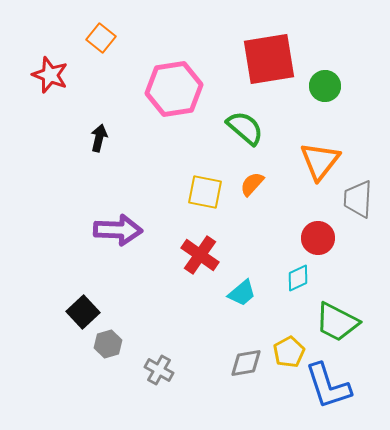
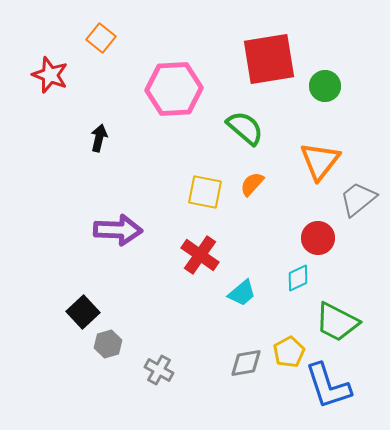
pink hexagon: rotated 6 degrees clockwise
gray trapezoid: rotated 48 degrees clockwise
